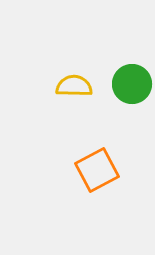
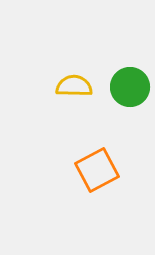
green circle: moved 2 px left, 3 px down
